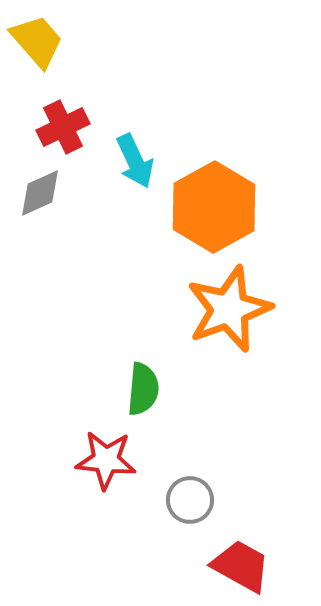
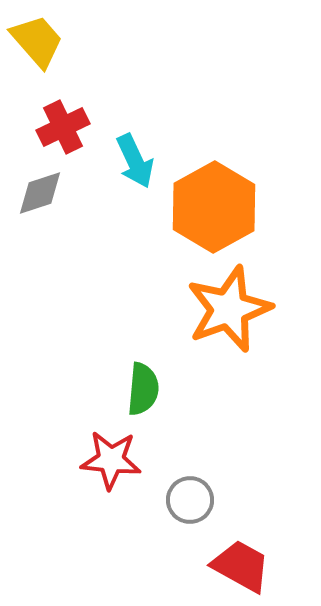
gray diamond: rotated 6 degrees clockwise
red star: moved 5 px right
